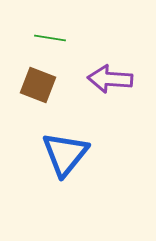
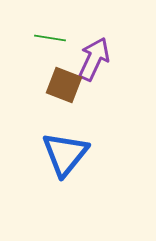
purple arrow: moved 16 px left, 20 px up; rotated 111 degrees clockwise
brown square: moved 26 px right
